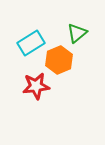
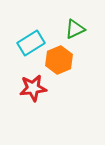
green triangle: moved 2 px left, 4 px up; rotated 15 degrees clockwise
red star: moved 3 px left, 2 px down
